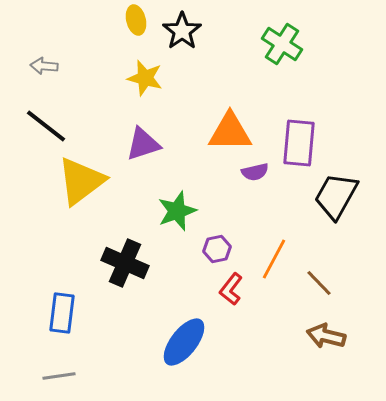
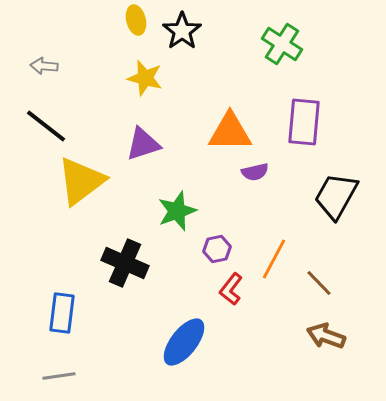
purple rectangle: moved 5 px right, 21 px up
brown arrow: rotated 6 degrees clockwise
